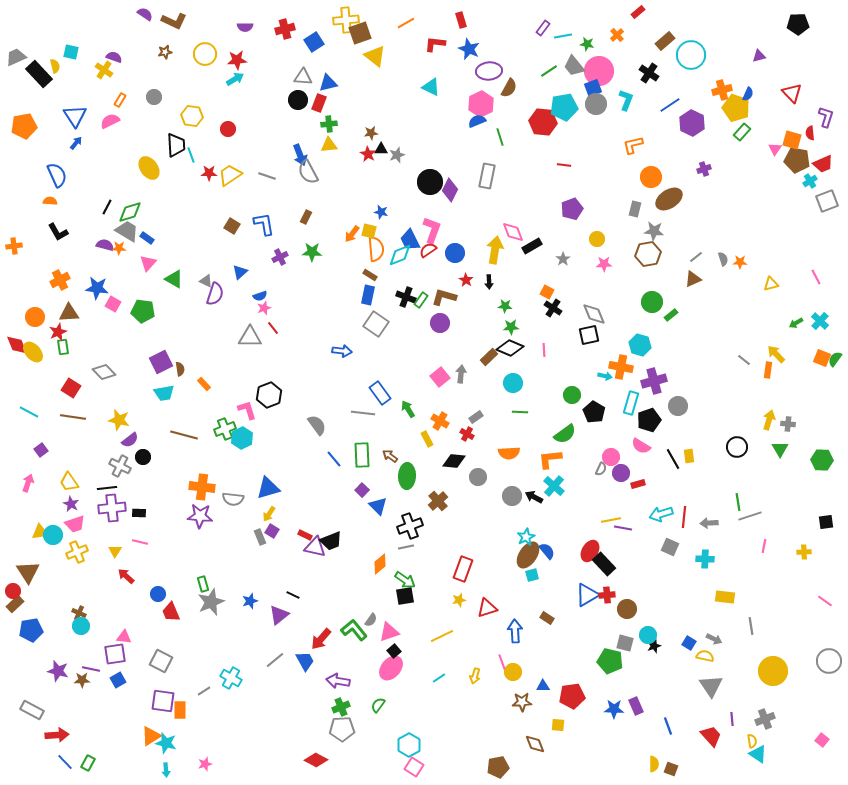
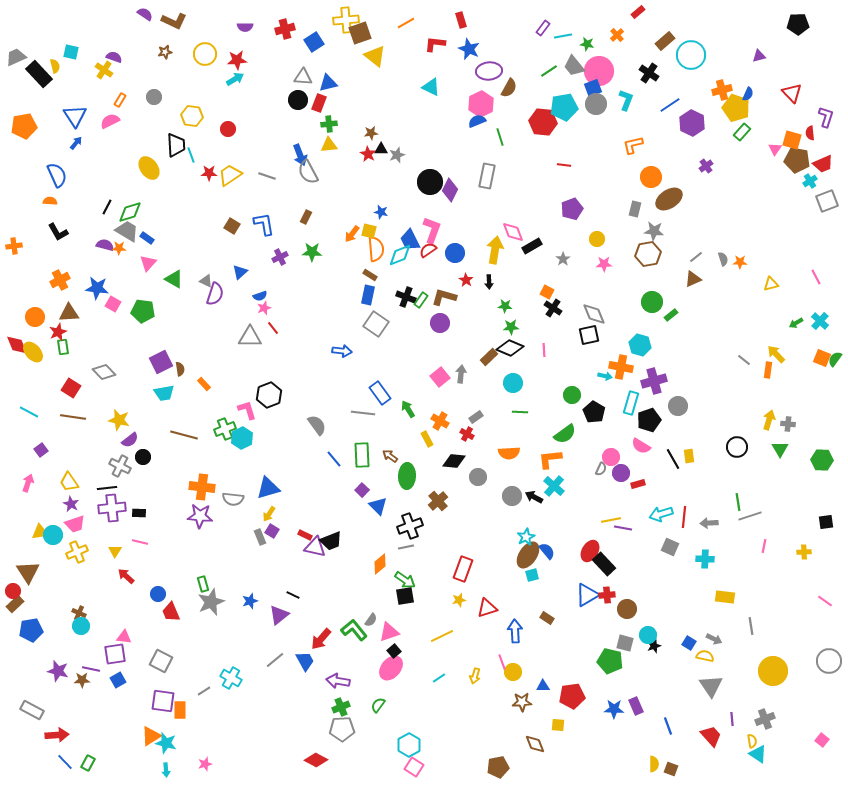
purple cross at (704, 169): moved 2 px right, 3 px up; rotated 16 degrees counterclockwise
